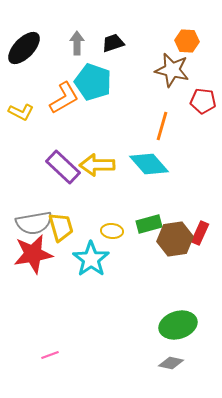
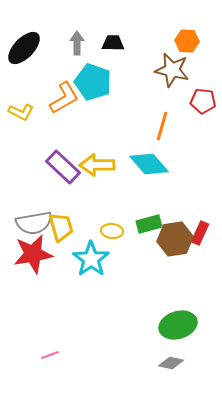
black trapezoid: rotated 20 degrees clockwise
